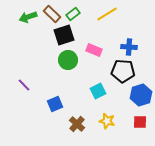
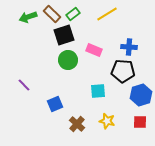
cyan square: rotated 21 degrees clockwise
